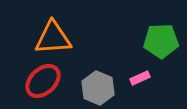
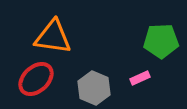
orange triangle: moved 1 px up; rotated 12 degrees clockwise
red ellipse: moved 7 px left, 2 px up
gray hexagon: moved 4 px left
